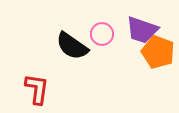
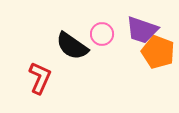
red L-shape: moved 3 px right, 11 px up; rotated 16 degrees clockwise
